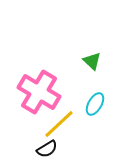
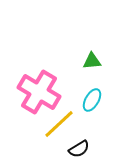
green triangle: rotated 48 degrees counterclockwise
cyan ellipse: moved 3 px left, 4 px up
black semicircle: moved 32 px right
